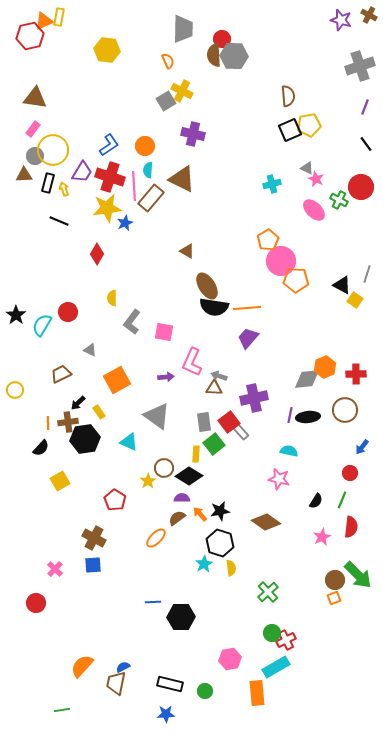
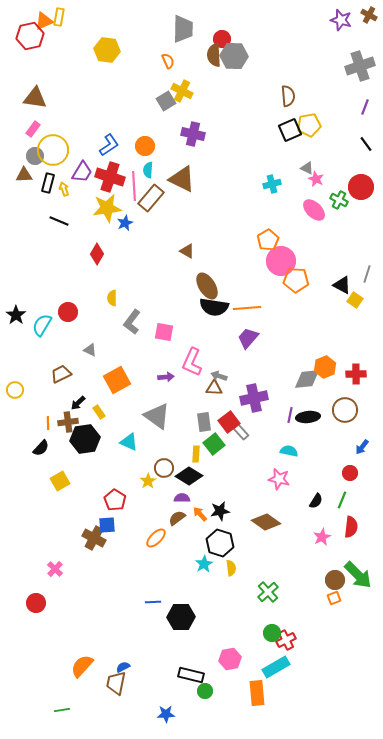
blue square at (93, 565): moved 14 px right, 40 px up
black rectangle at (170, 684): moved 21 px right, 9 px up
